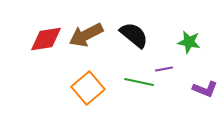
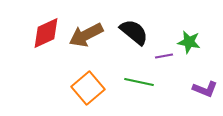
black semicircle: moved 3 px up
red diamond: moved 6 px up; rotated 16 degrees counterclockwise
purple line: moved 13 px up
